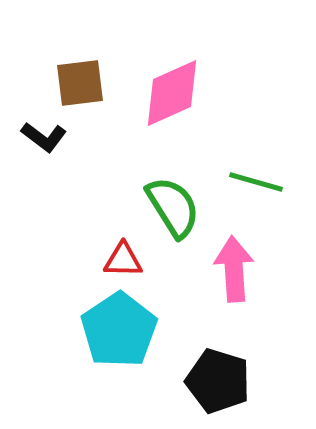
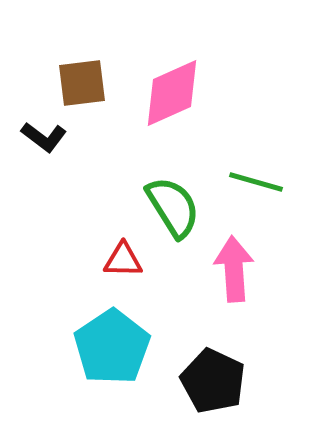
brown square: moved 2 px right
cyan pentagon: moved 7 px left, 17 px down
black pentagon: moved 5 px left; rotated 8 degrees clockwise
